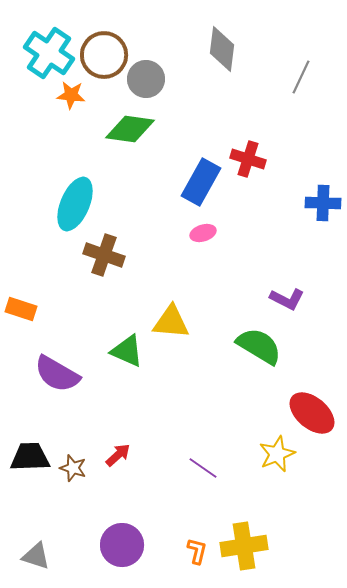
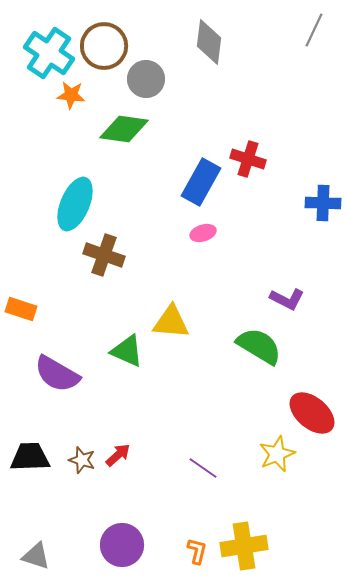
gray diamond: moved 13 px left, 7 px up
brown circle: moved 9 px up
gray line: moved 13 px right, 47 px up
green diamond: moved 6 px left
brown star: moved 9 px right, 8 px up
